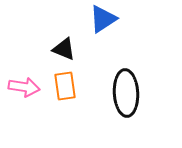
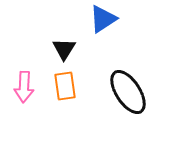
black triangle: rotated 40 degrees clockwise
pink arrow: rotated 84 degrees clockwise
black ellipse: moved 2 px right, 1 px up; rotated 30 degrees counterclockwise
